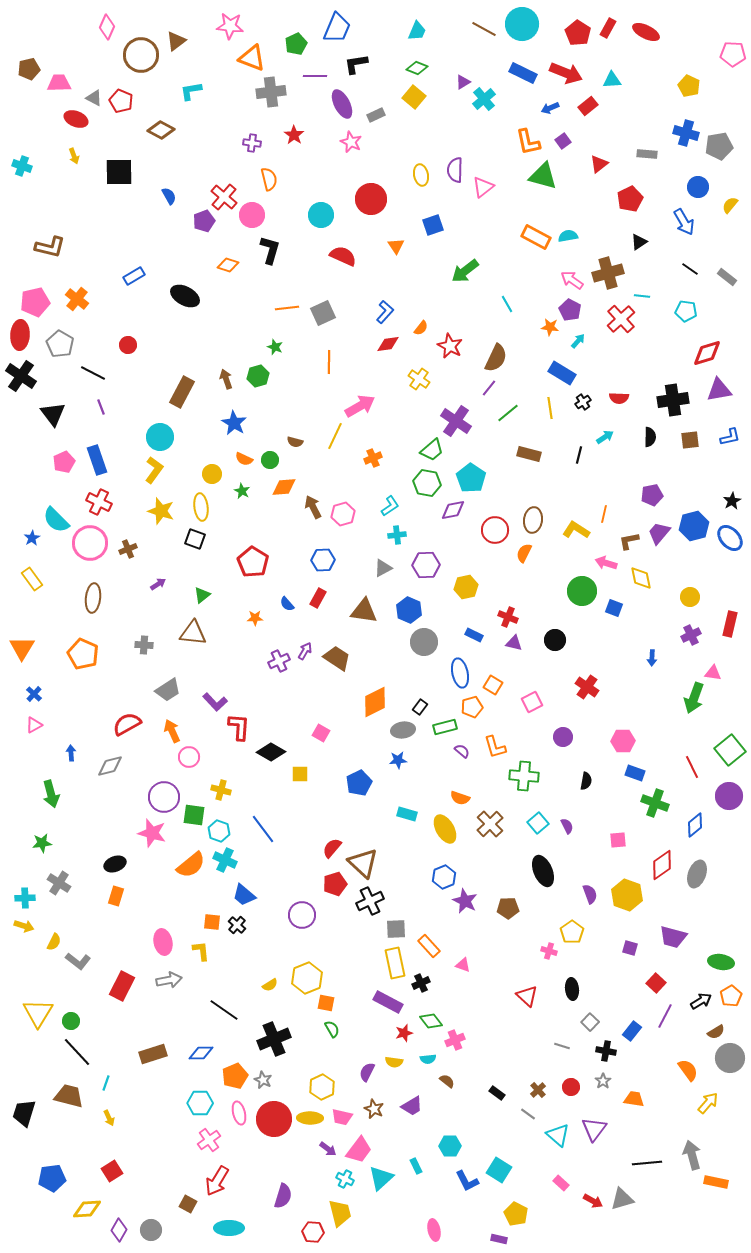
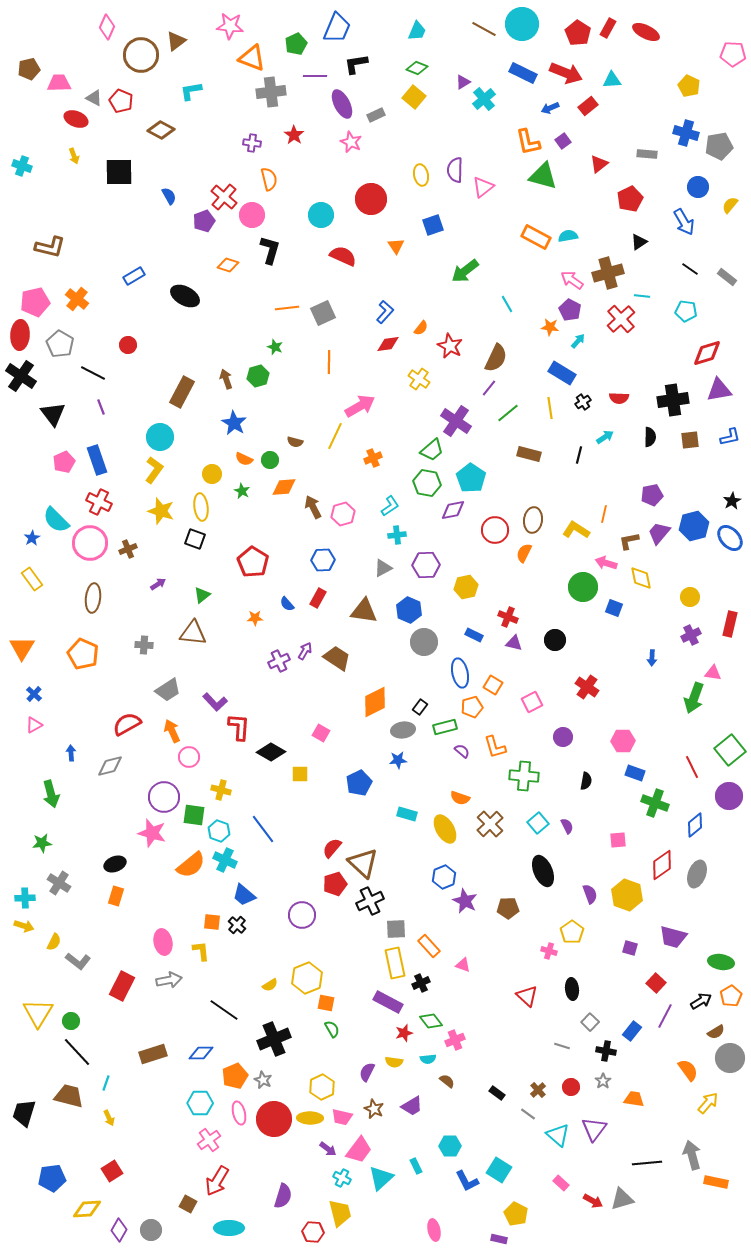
green circle at (582, 591): moved 1 px right, 4 px up
cyan cross at (345, 1179): moved 3 px left, 1 px up
